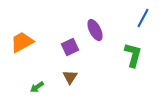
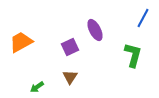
orange trapezoid: moved 1 px left
